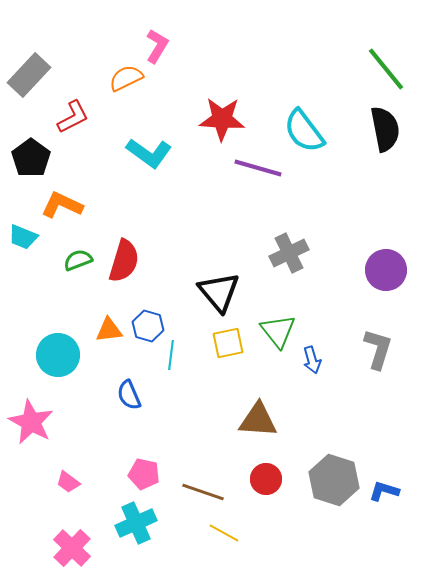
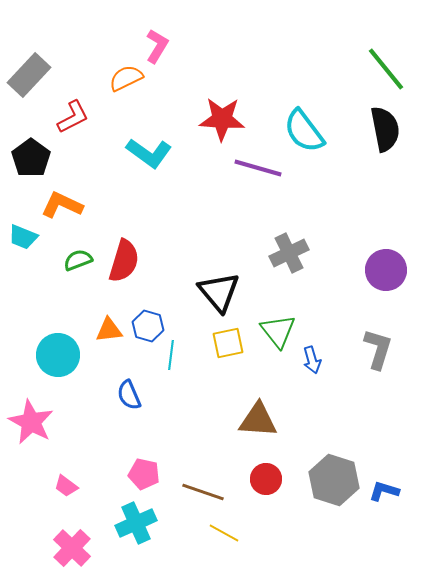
pink trapezoid: moved 2 px left, 4 px down
